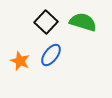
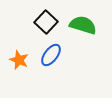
green semicircle: moved 3 px down
orange star: moved 1 px left, 1 px up
